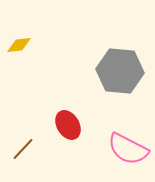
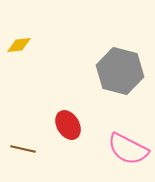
gray hexagon: rotated 9 degrees clockwise
brown line: rotated 60 degrees clockwise
